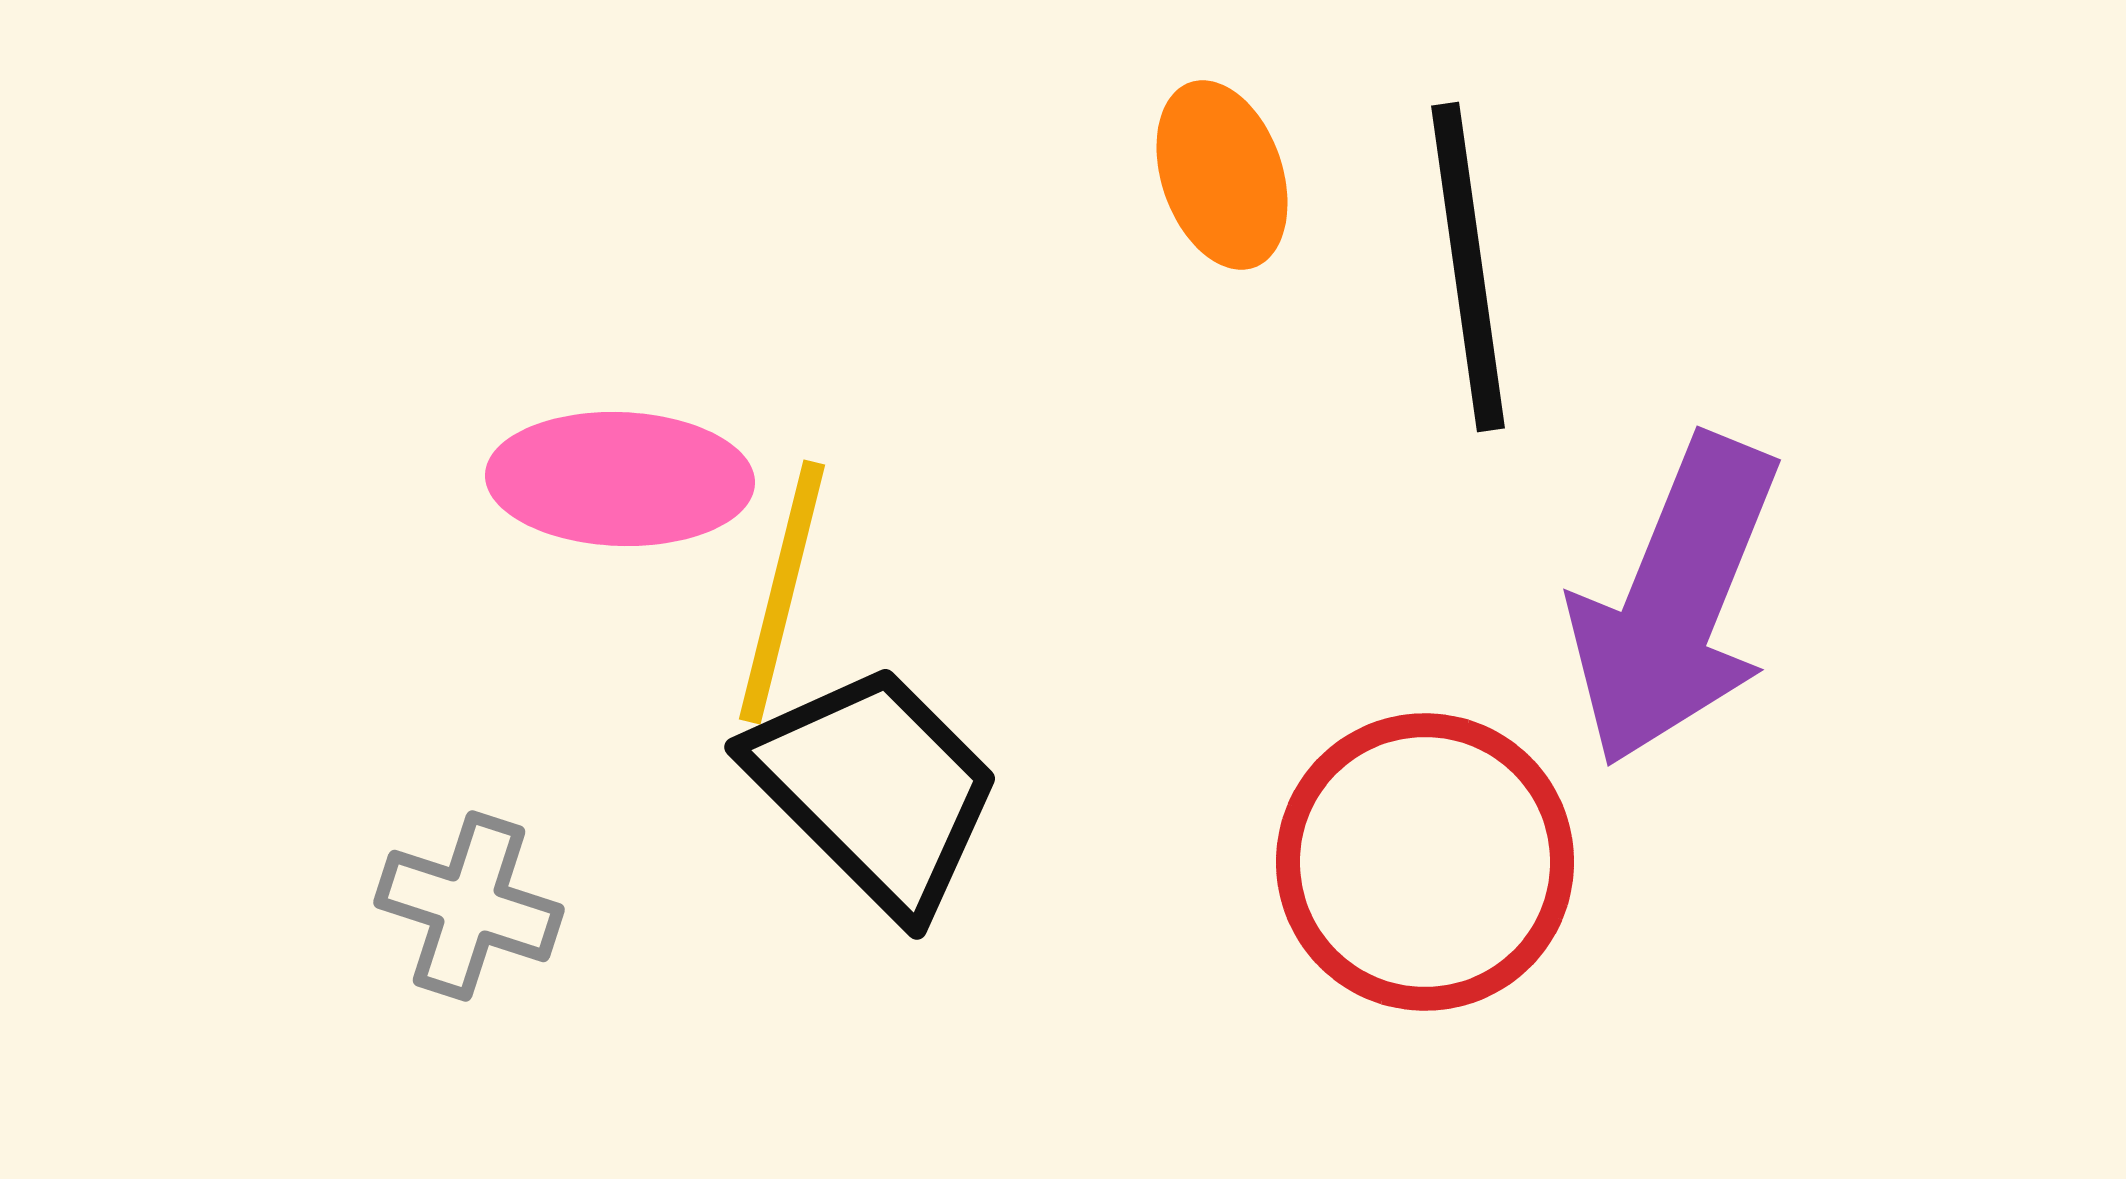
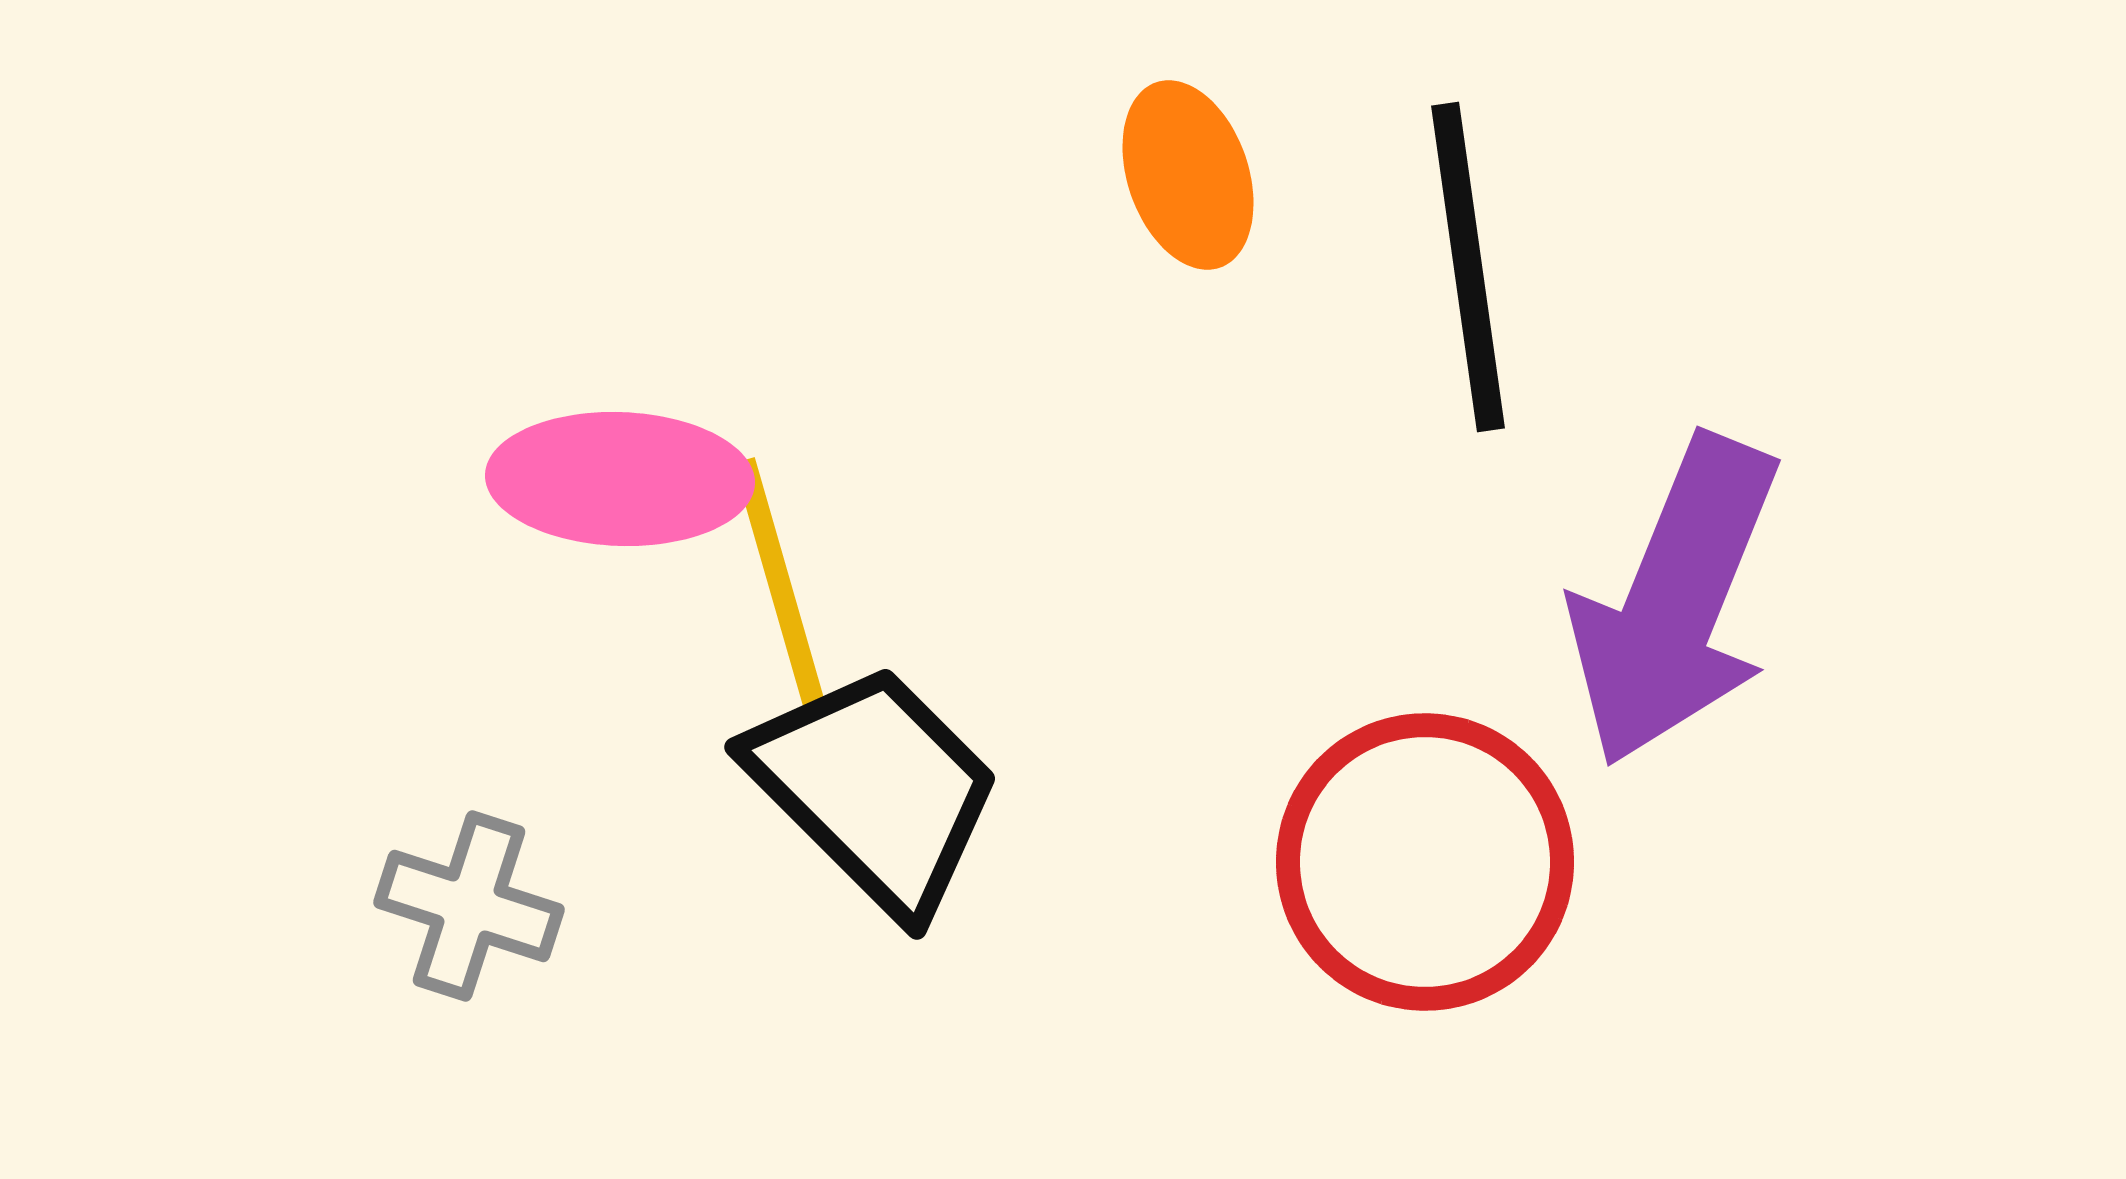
orange ellipse: moved 34 px left
yellow line: moved 1 px left, 3 px up; rotated 30 degrees counterclockwise
